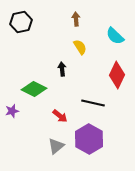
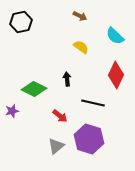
brown arrow: moved 4 px right, 3 px up; rotated 120 degrees clockwise
yellow semicircle: moved 1 px right; rotated 21 degrees counterclockwise
black arrow: moved 5 px right, 10 px down
red diamond: moved 1 px left
purple hexagon: rotated 12 degrees counterclockwise
